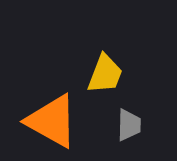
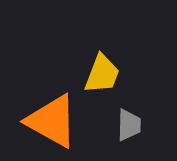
yellow trapezoid: moved 3 px left
